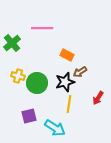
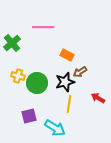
pink line: moved 1 px right, 1 px up
red arrow: rotated 88 degrees clockwise
